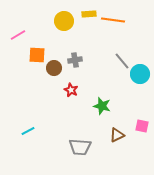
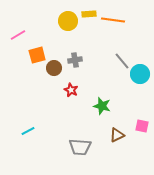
yellow circle: moved 4 px right
orange square: rotated 18 degrees counterclockwise
